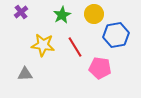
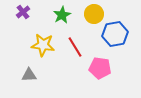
purple cross: moved 2 px right
blue hexagon: moved 1 px left, 1 px up
gray triangle: moved 4 px right, 1 px down
